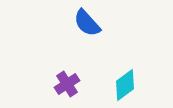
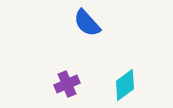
purple cross: rotated 10 degrees clockwise
